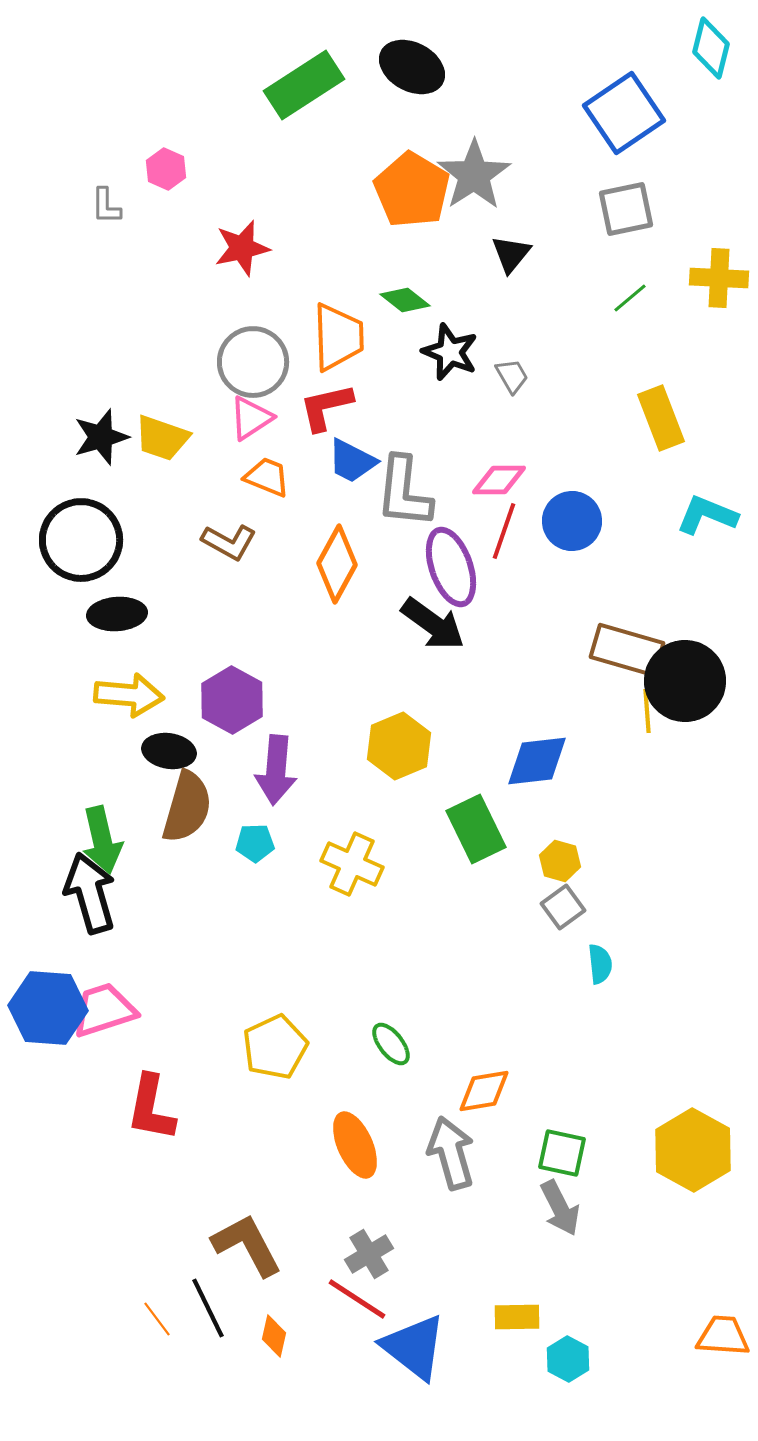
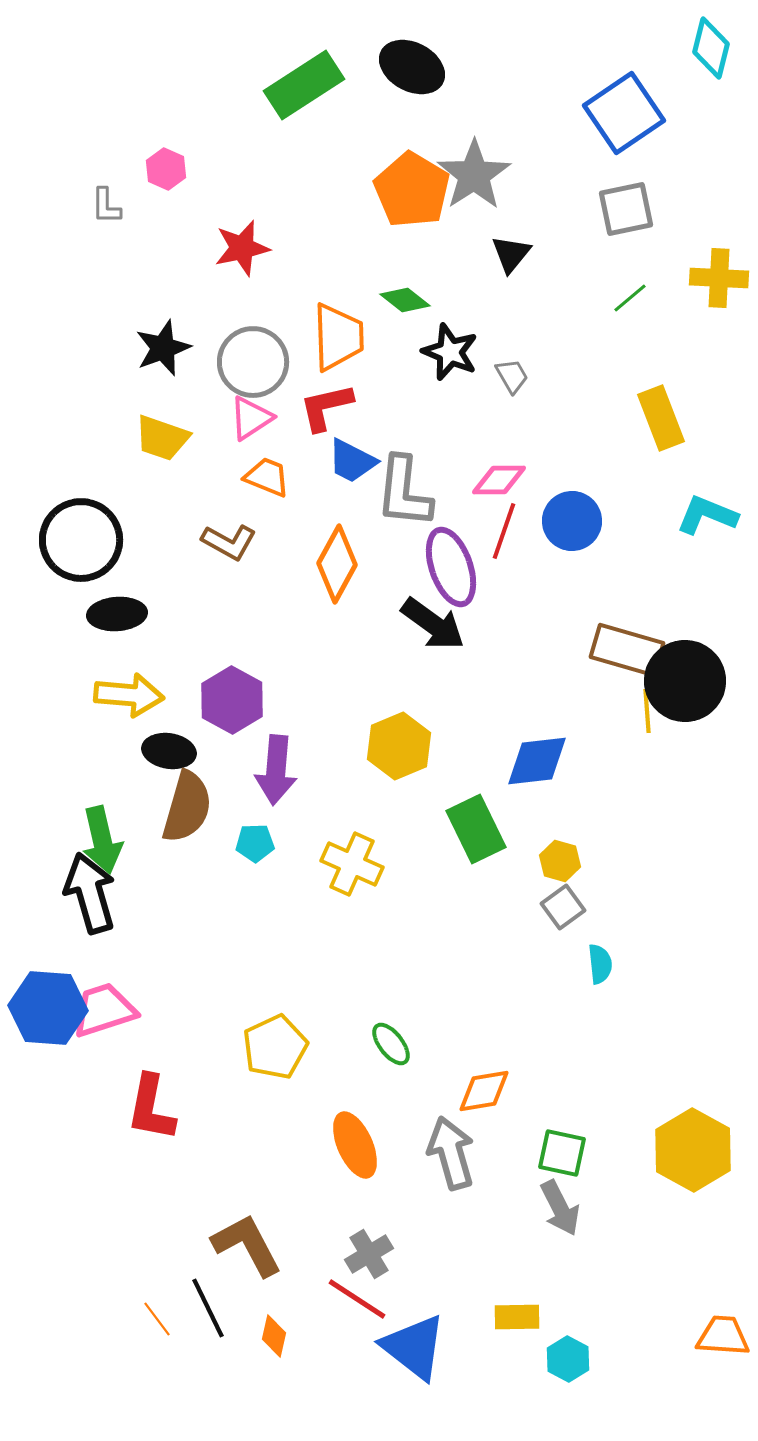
black star at (101, 437): moved 62 px right, 89 px up; rotated 4 degrees counterclockwise
